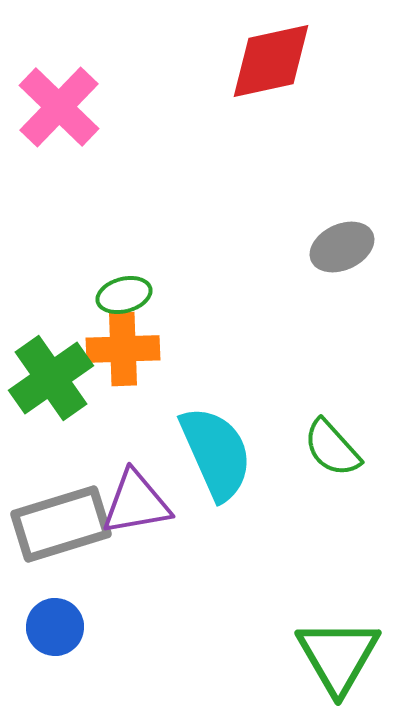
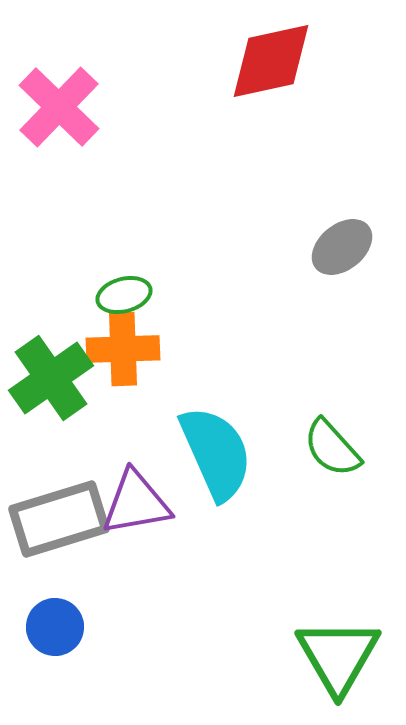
gray ellipse: rotated 14 degrees counterclockwise
gray rectangle: moved 2 px left, 5 px up
